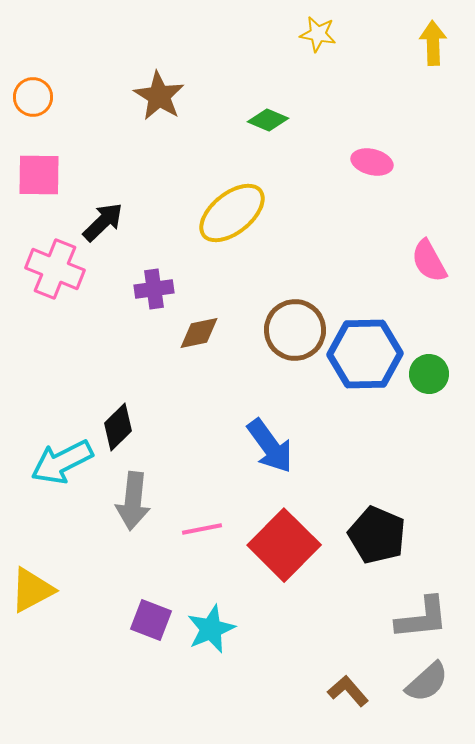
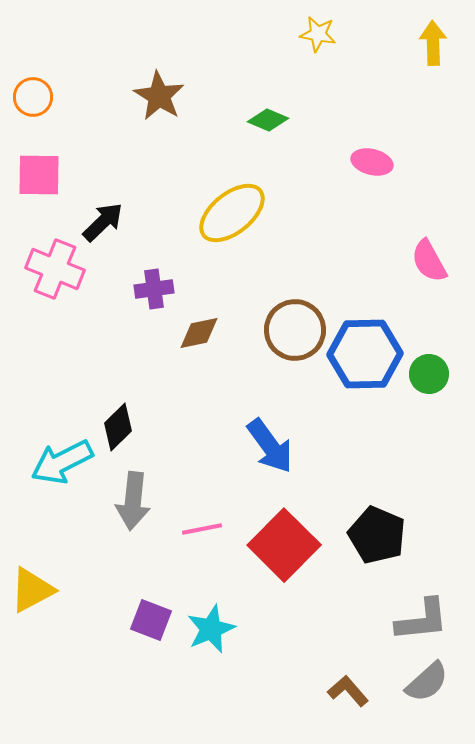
gray L-shape: moved 2 px down
